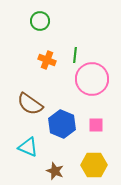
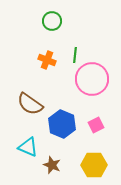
green circle: moved 12 px right
pink square: rotated 28 degrees counterclockwise
brown star: moved 3 px left, 6 px up
